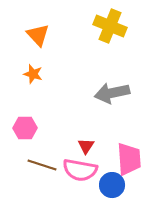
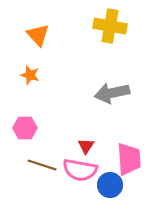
yellow cross: rotated 12 degrees counterclockwise
orange star: moved 3 px left, 1 px down
blue circle: moved 2 px left
